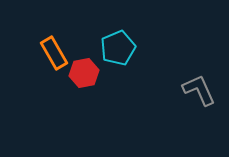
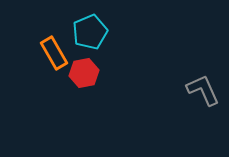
cyan pentagon: moved 28 px left, 16 px up
gray L-shape: moved 4 px right
